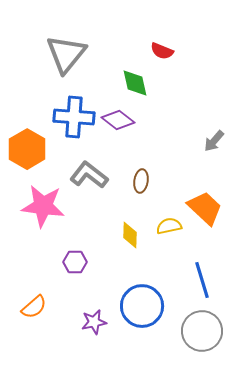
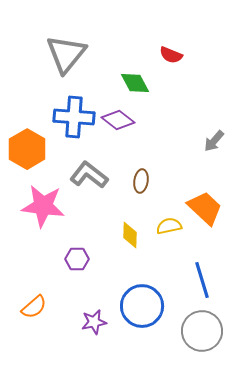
red semicircle: moved 9 px right, 4 px down
green diamond: rotated 16 degrees counterclockwise
purple hexagon: moved 2 px right, 3 px up
